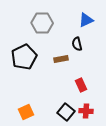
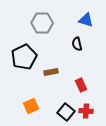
blue triangle: rotated 42 degrees clockwise
brown rectangle: moved 10 px left, 13 px down
orange square: moved 5 px right, 6 px up
